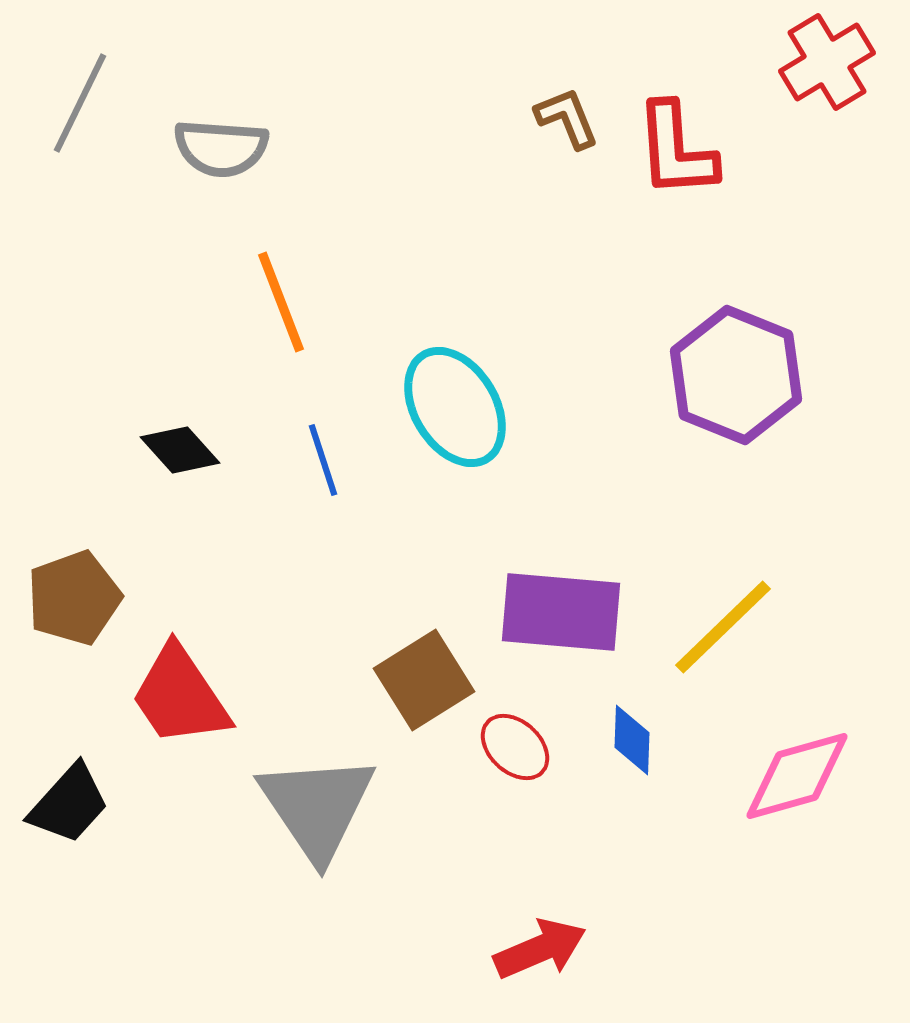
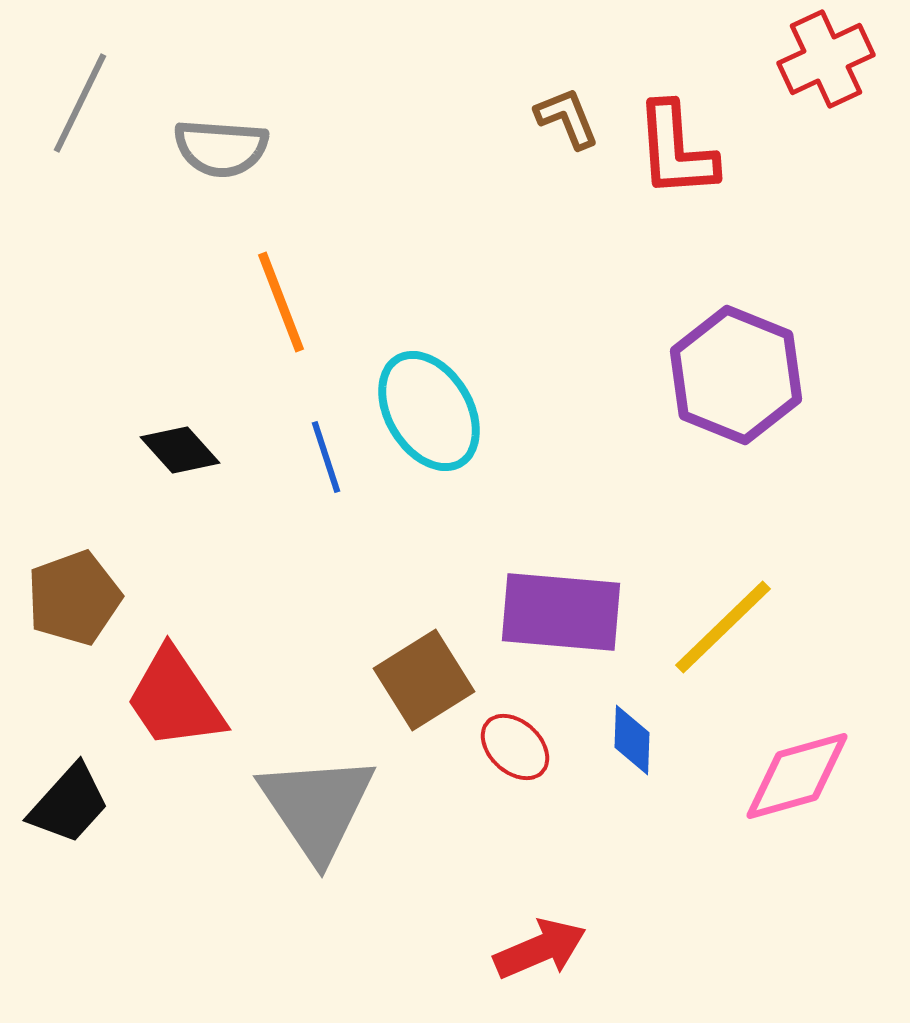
red cross: moved 1 px left, 3 px up; rotated 6 degrees clockwise
cyan ellipse: moved 26 px left, 4 px down
blue line: moved 3 px right, 3 px up
red trapezoid: moved 5 px left, 3 px down
